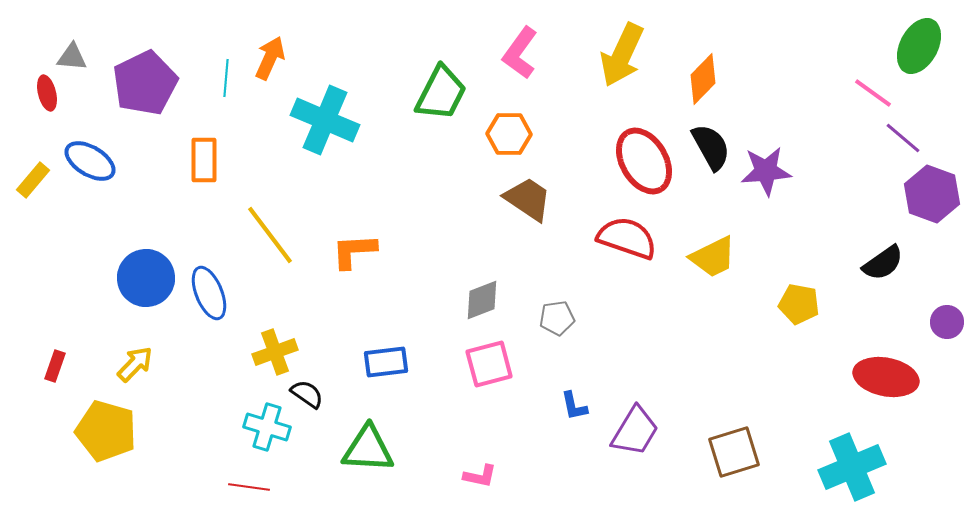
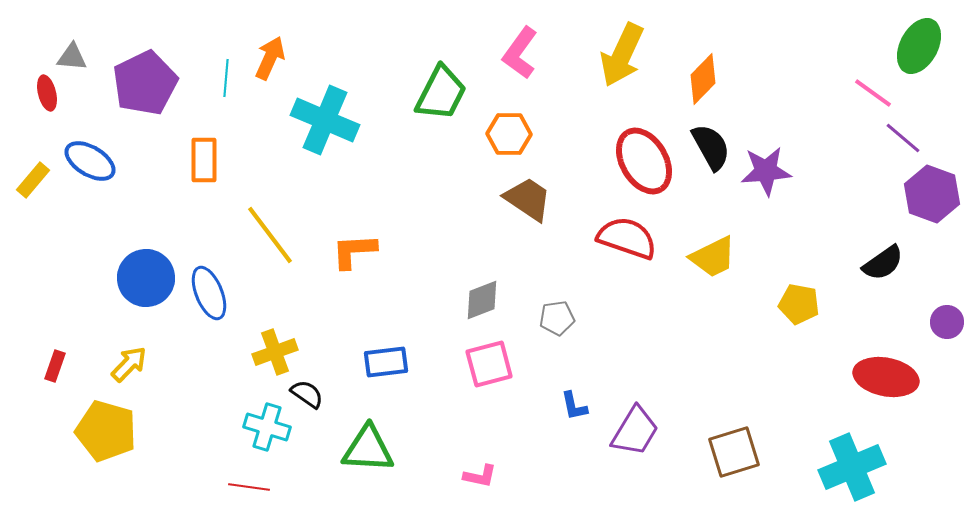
yellow arrow at (135, 364): moved 6 px left
